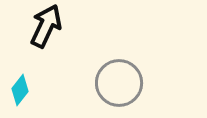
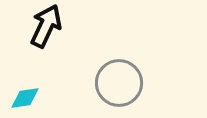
cyan diamond: moved 5 px right, 8 px down; rotated 44 degrees clockwise
